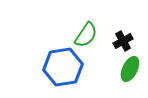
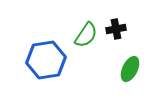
black cross: moved 7 px left, 12 px up; rotated 18 degrees clockwise
blue hexagon: moved 17 px left, 7 px up
